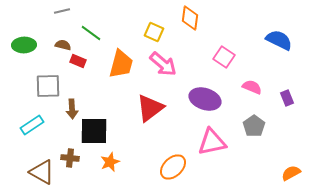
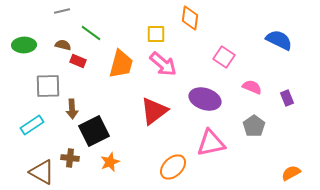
yellow square: moved 2 px right, 2 px down; rotated 24 degrees counterclockwise
red triangle: moved 4 px right, 3 px down
black square: rotated 28 degrees counterclockwise
pink triangle: moved 1 px left, 1 px down
